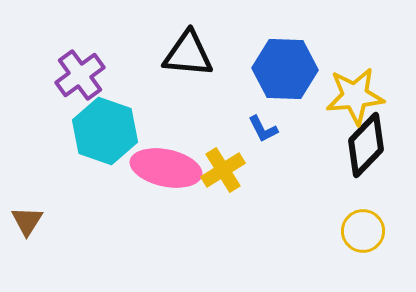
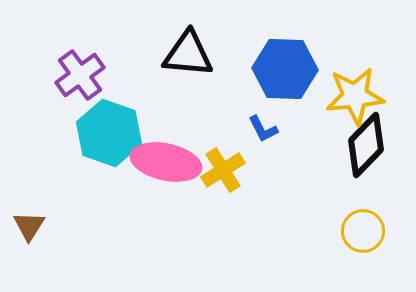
cyan hexagon: moved 4 px right, 2 px down
pink ellipse: moved 6 px up
brown triangle: moved 2 px right, 5 px down
